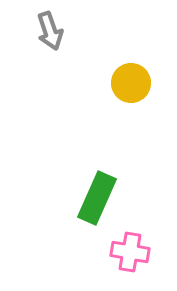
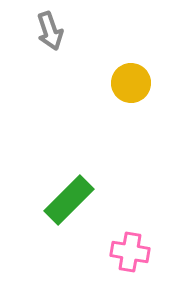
green rectangle: moved 28 px left, 2 px down; rotated 21 degrees clockwise
